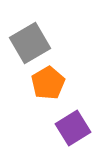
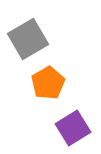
gray square: moved 2 px left, 4 px up
